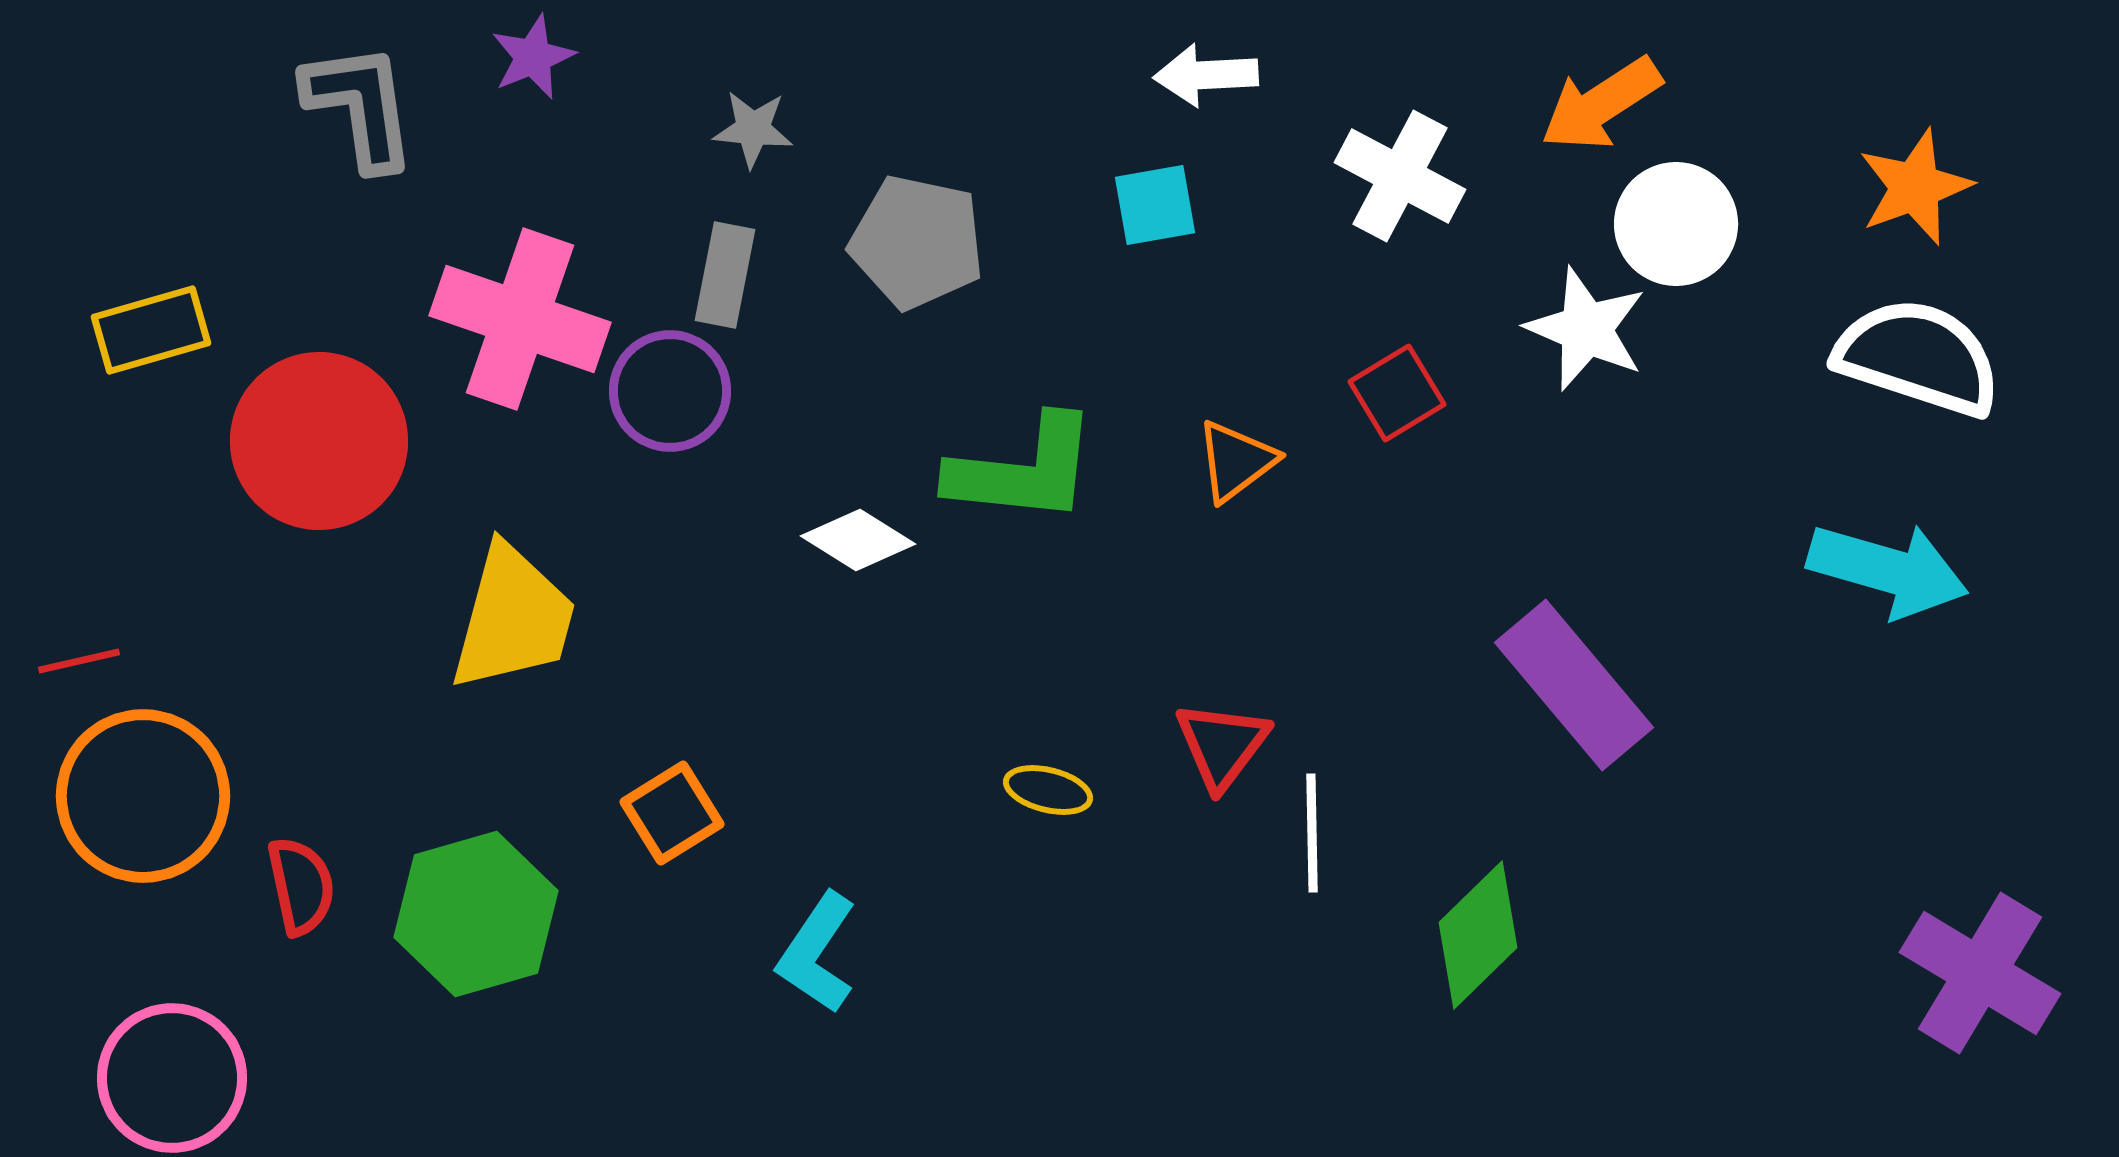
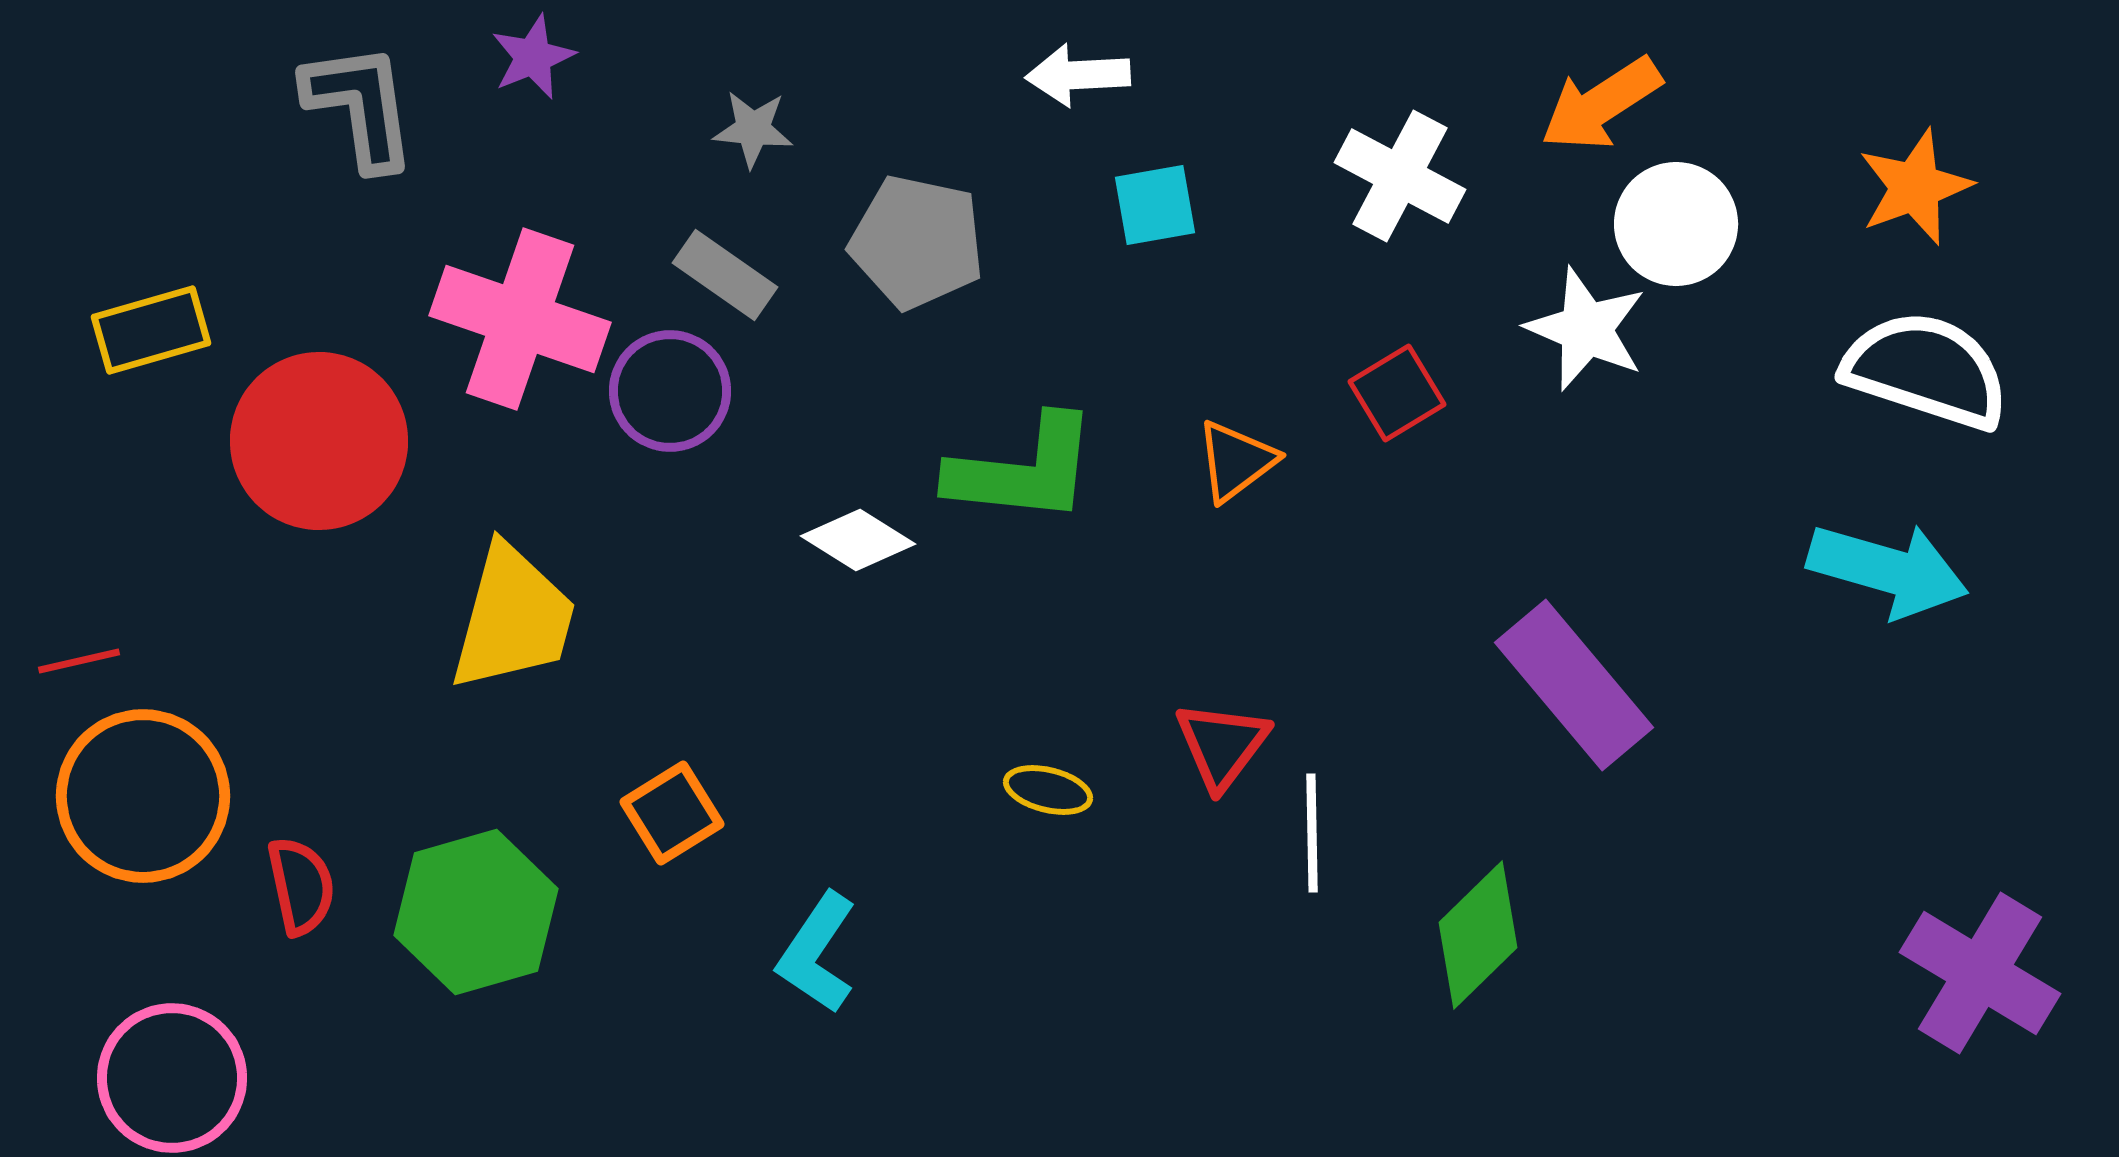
white arrow: moved 128 px left
gray rectangle: rotated 66 degrees counterclockwise
white semicircle: moved 8 px right, 13 px down
green hexagon: moved 2 px up
